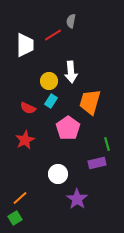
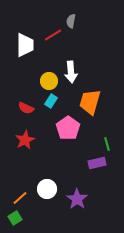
red semicircle: moved 2 px left
white circle: moved 11 px left, 15 px down
